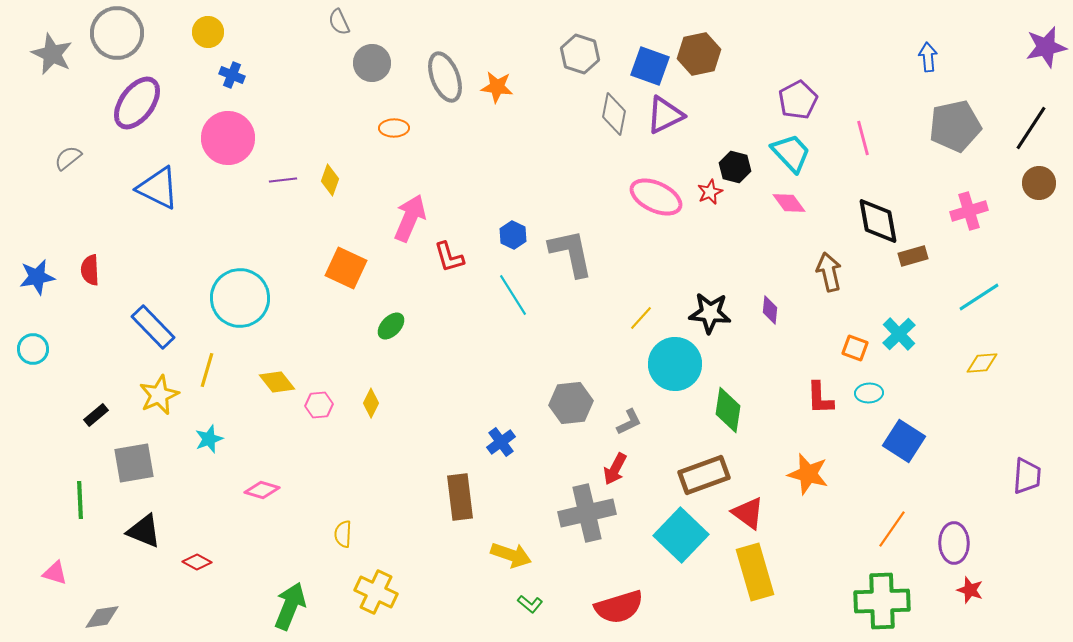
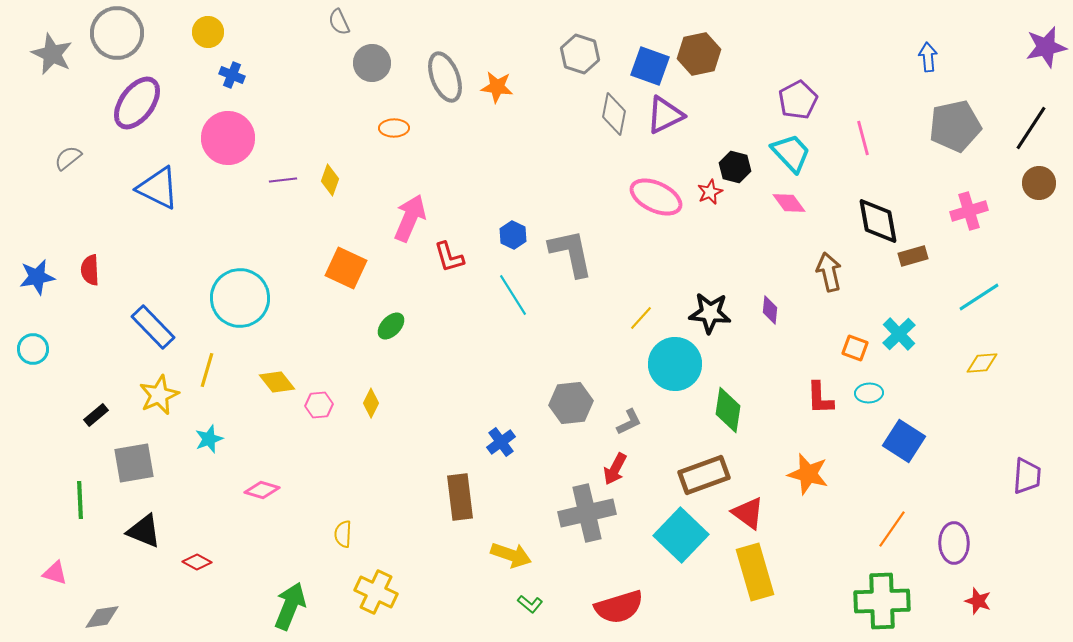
red star at (970, 590): moved 8 px right, 11 px down
